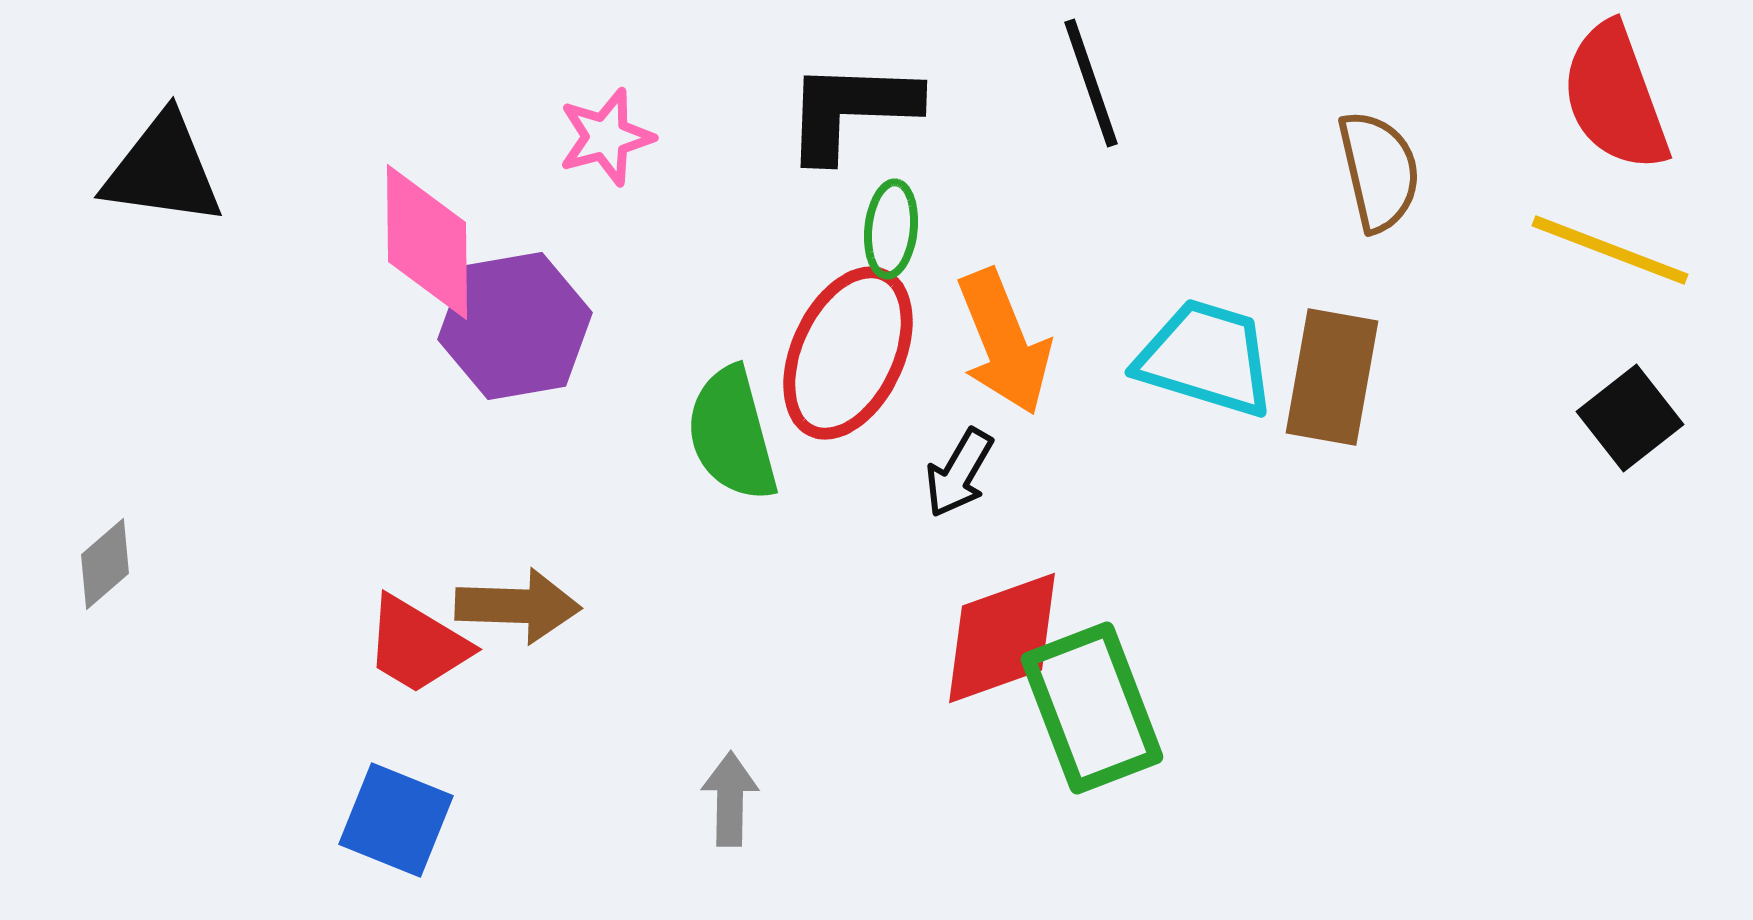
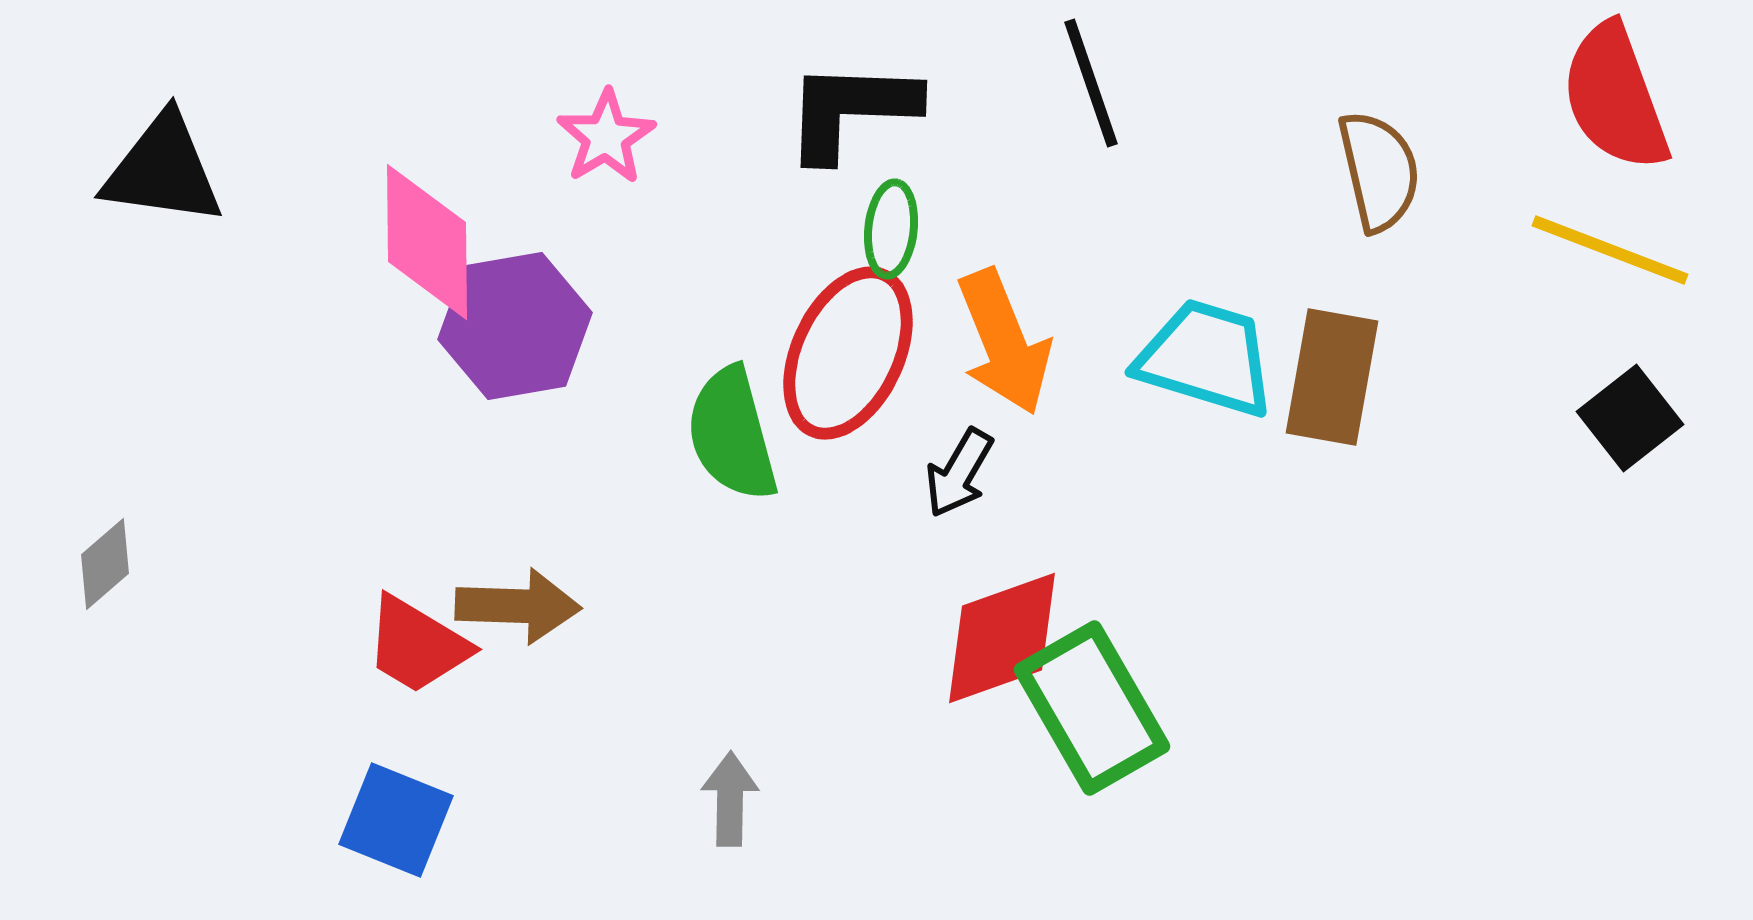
pink star: rotated 16 degrees counterclockwise
green rectangle: rotated 9 degrees counterclockwise
